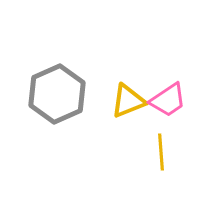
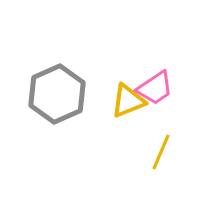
pink trapezoid: moved 13 px left, 12 px up
yellow line: rotated 27 degrees clockwise
